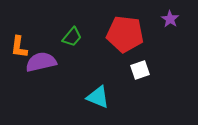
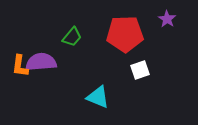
purple star: moved 3 px left
red pentagon: rotated 9 degrees counterclockwise
orange L-shape: moved 1 px right, 19 px down
purple semicircle: rotated 8 degrees clockwise
